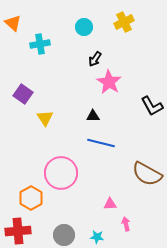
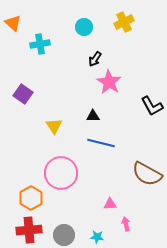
yellow triangle: moved 9 px right, 8 px down
red cross: moved 11 px right, 1 px up
